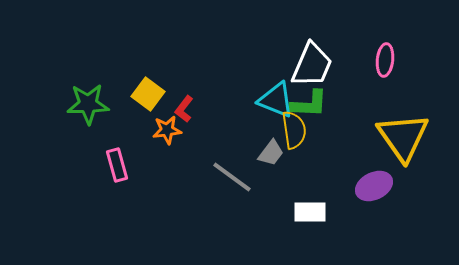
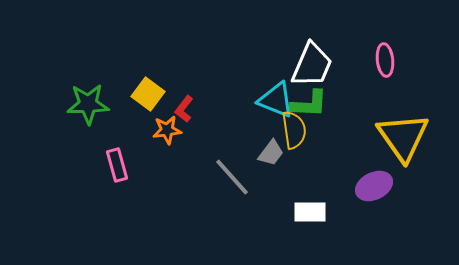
pink ellipse: rotated 12 degrees counterclockwise
gray line: rotated 12 degrees clockwise
